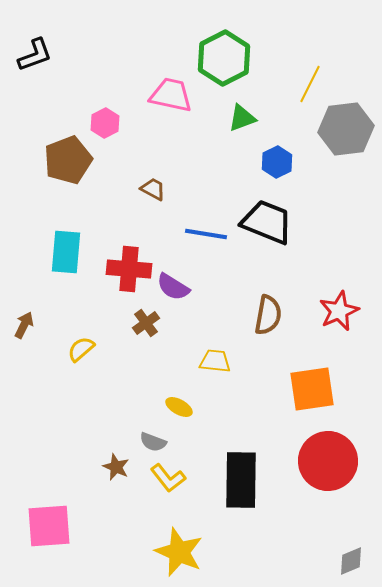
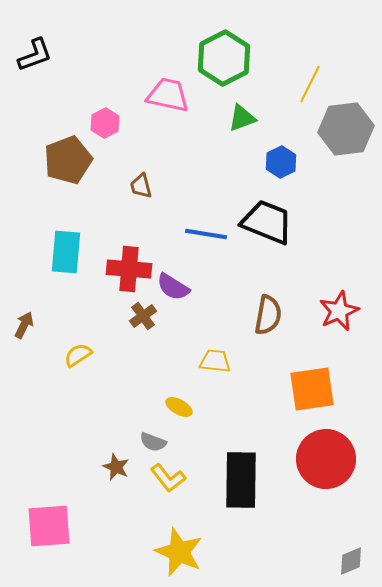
pink trapezoid: moved 3 px left
blue hexagon: moved 4 px right
brown trapezoid: moved 12 px left, 3 px up; rotated 132 degrees counterclockwise
brown cross: moved 3 px left, 7 px up
yellow semicircle: moved 3 px left, 6 px down; rotated 8 degrees clockwise
red circle: moved 2 px left, 2 px up
